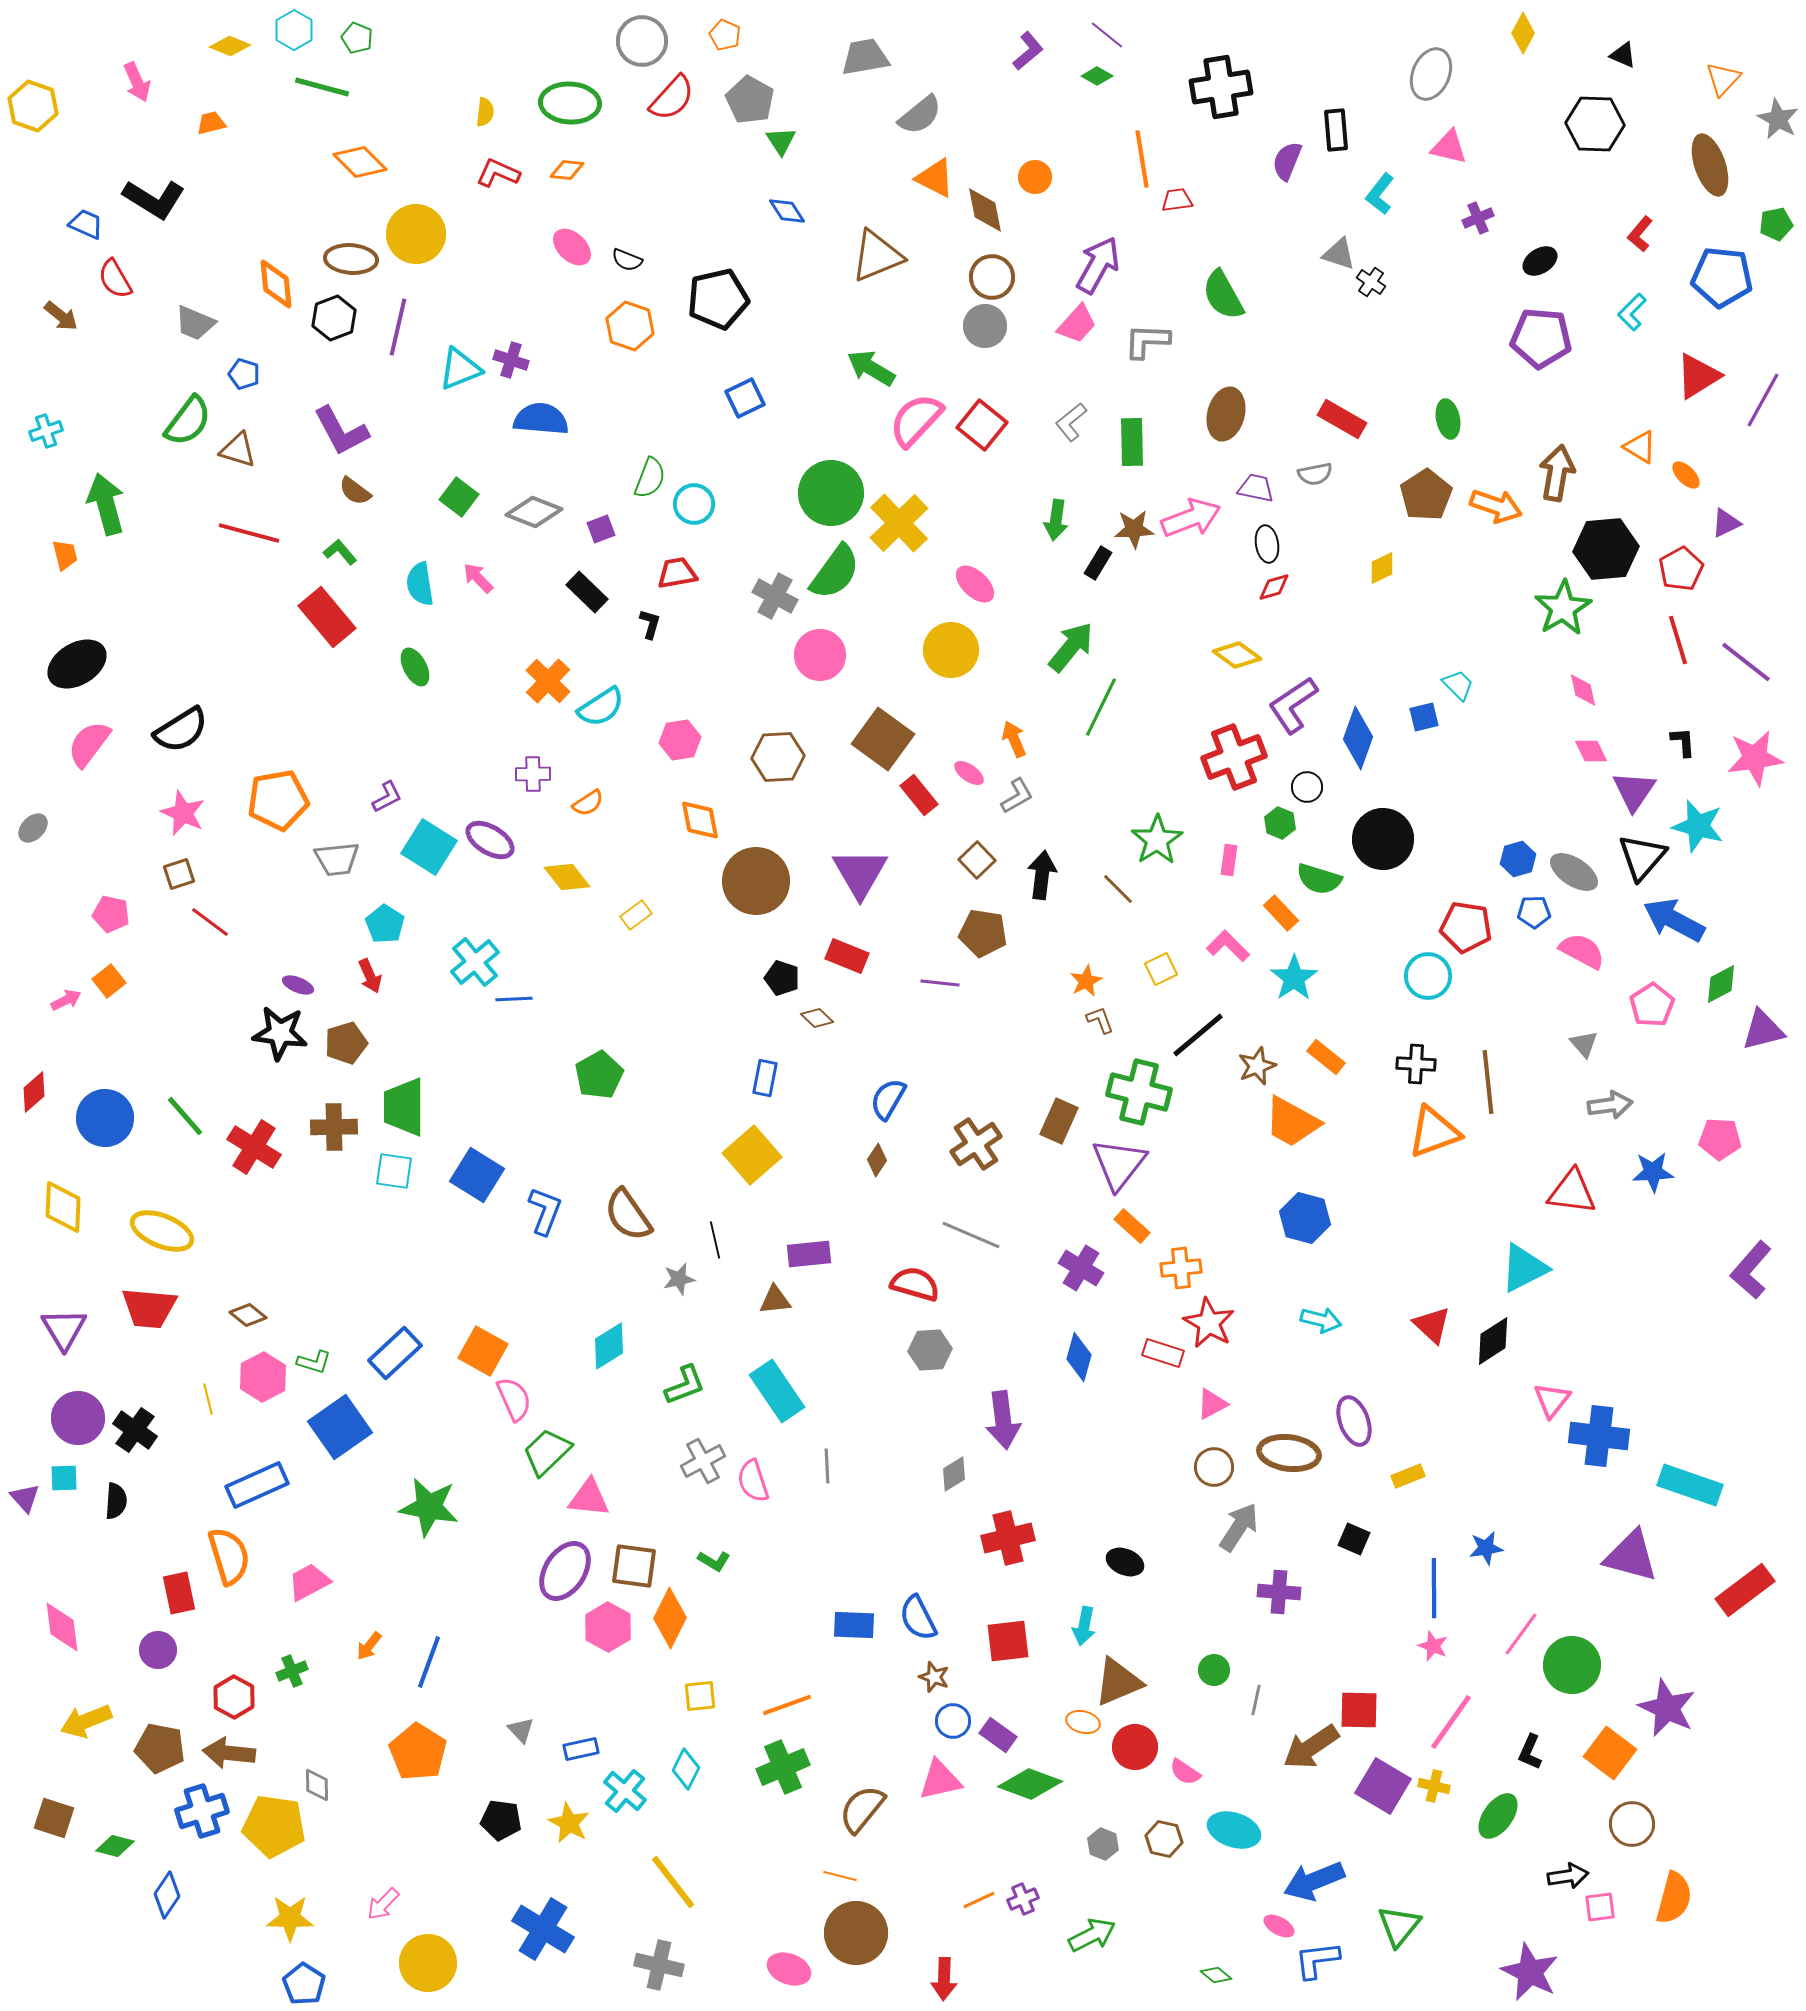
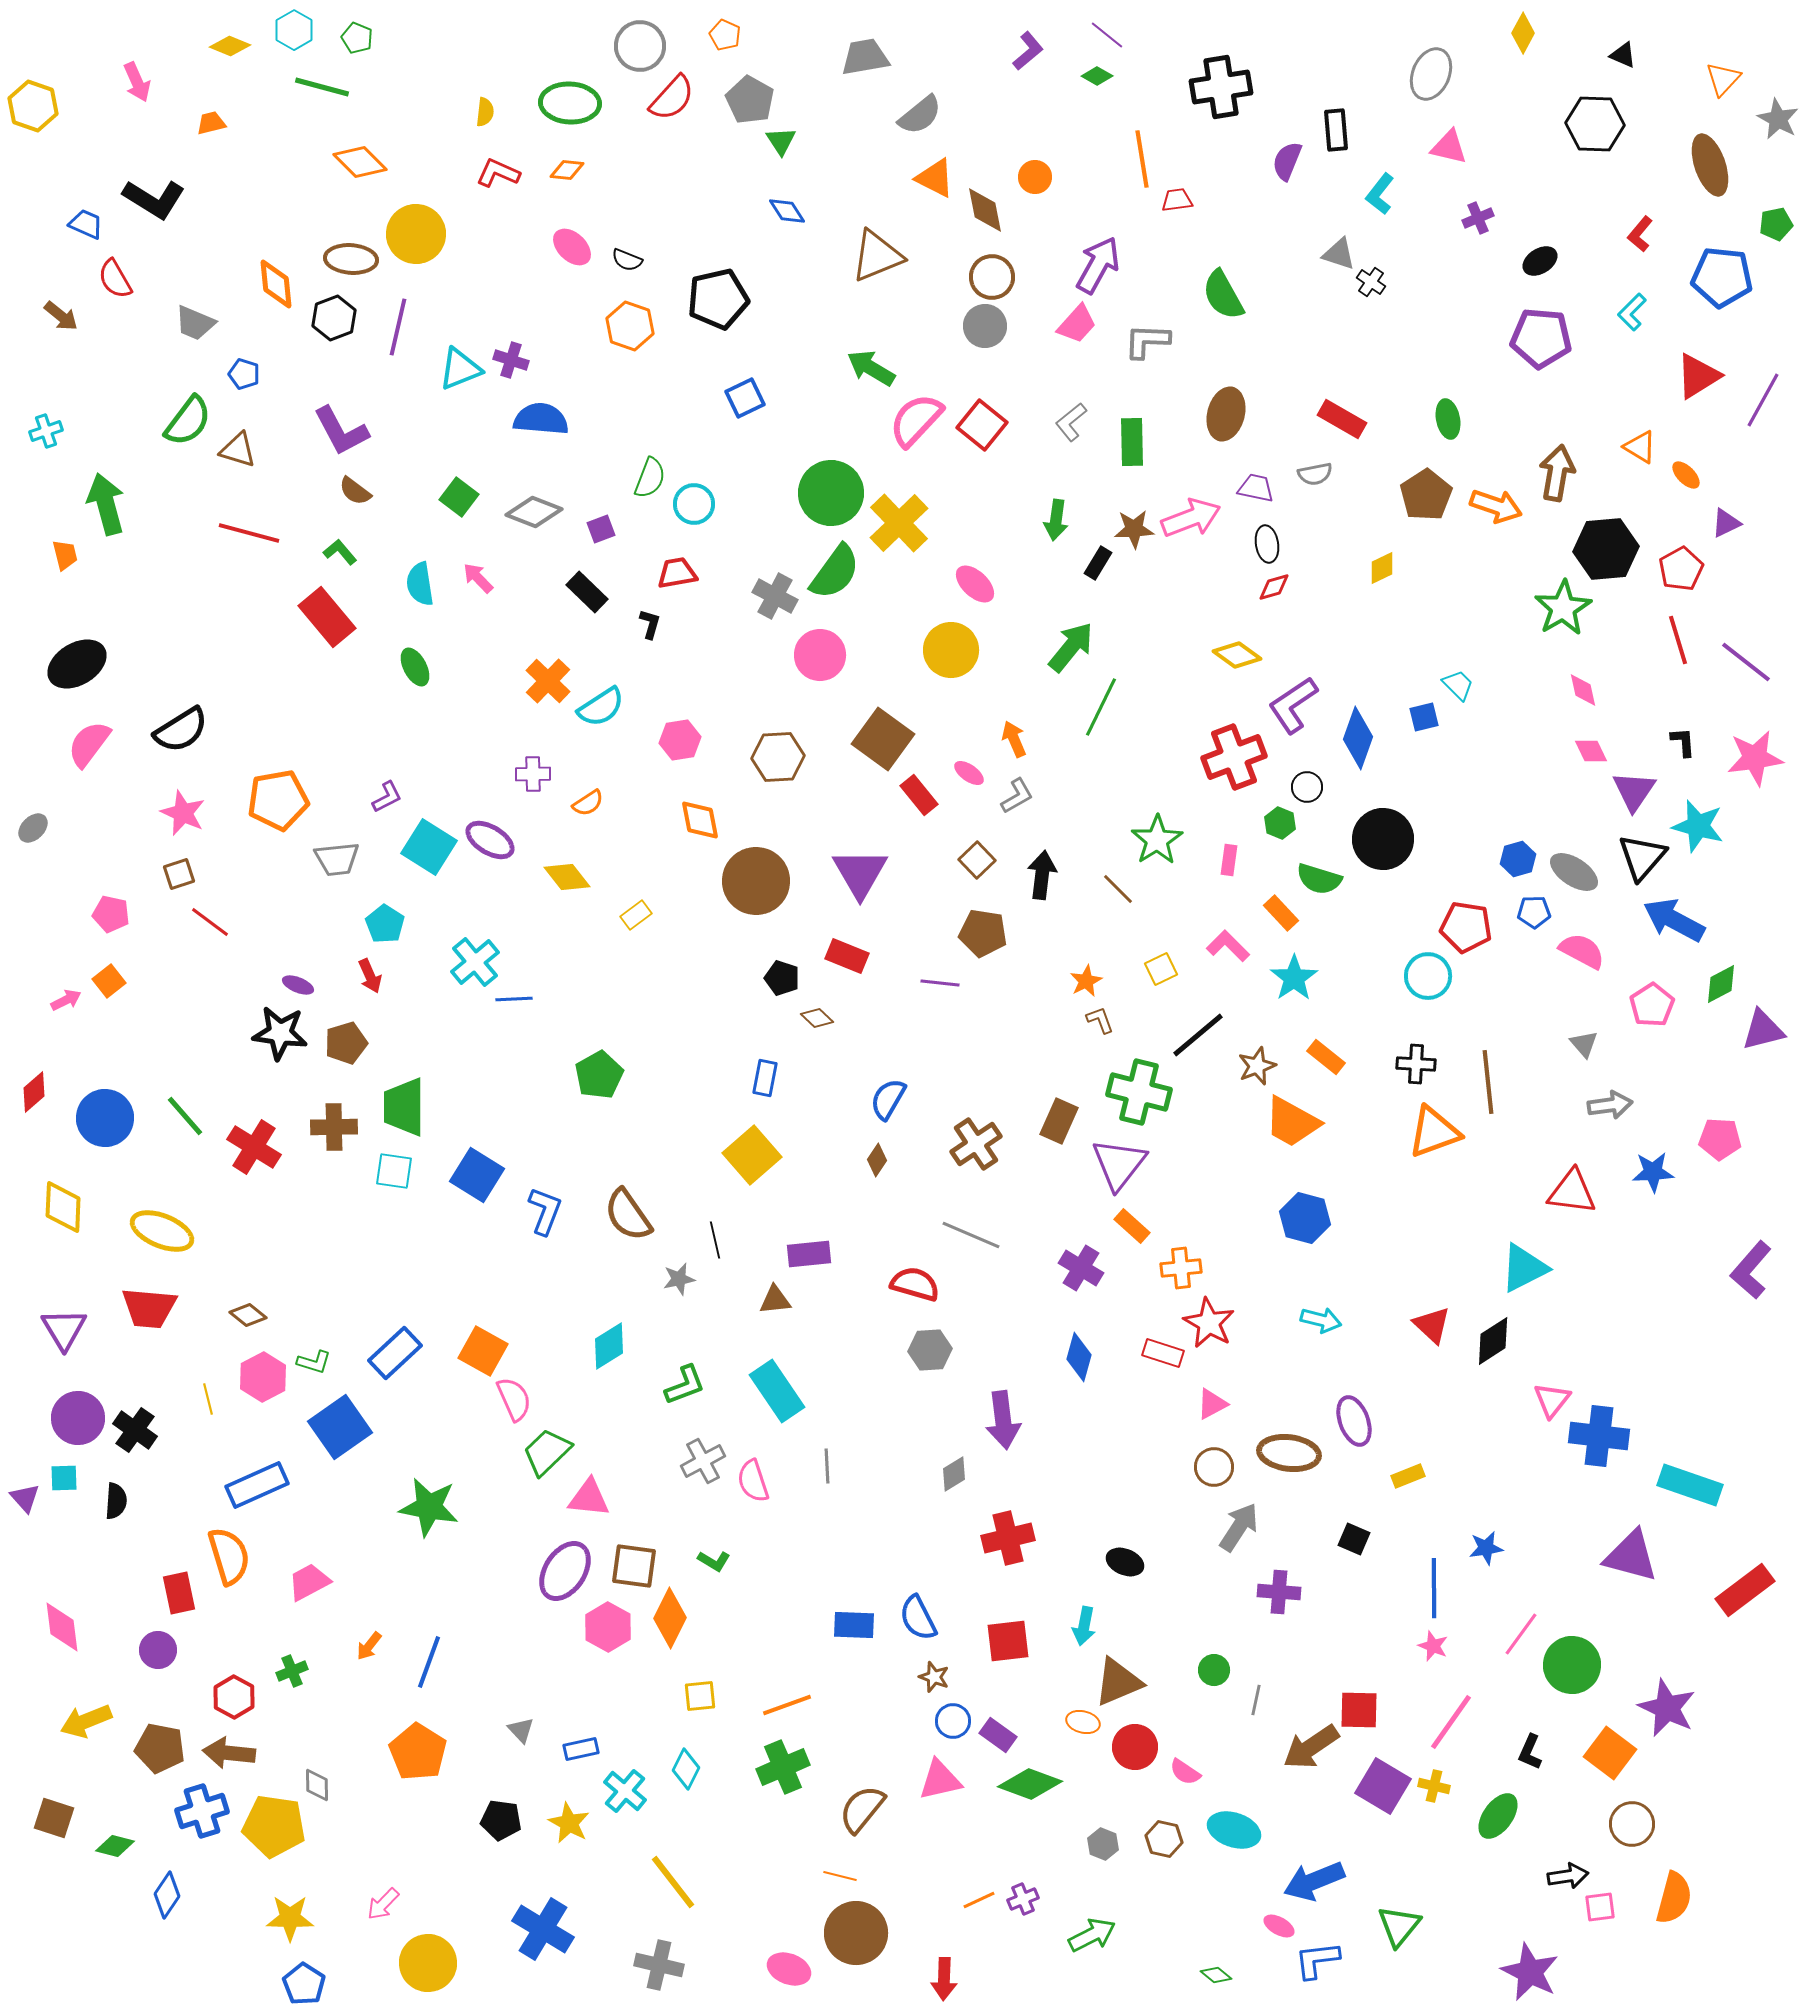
gray circle at (642, 41): moved 2 px left, 5 px down
